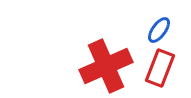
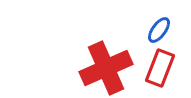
red cross: moved 2 px down
